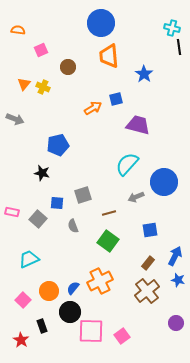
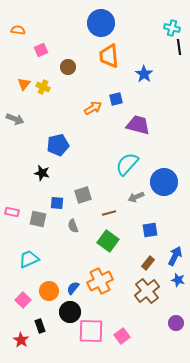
gray square at (38, 219): rotated 30 degrees counterclockwise
black rectangle at (42, 326): moved 2 px left
